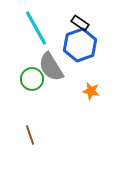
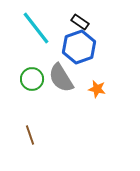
black rectangle: moved 1 px up
cyan line: rotated 9 degrees counterclockwise
blue hexagon: moved 1 px left, 2 px down
gray semicircle: moved 10 px right, 11 px down
orange star: moved 6 px right, 2 px up
